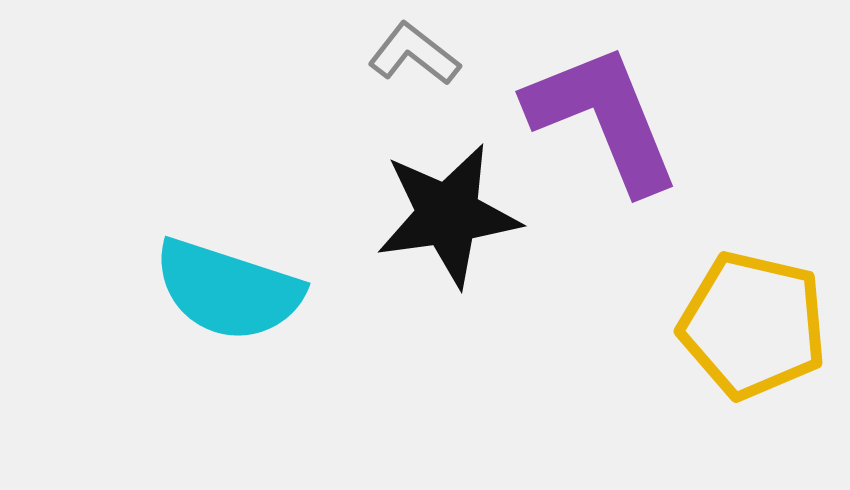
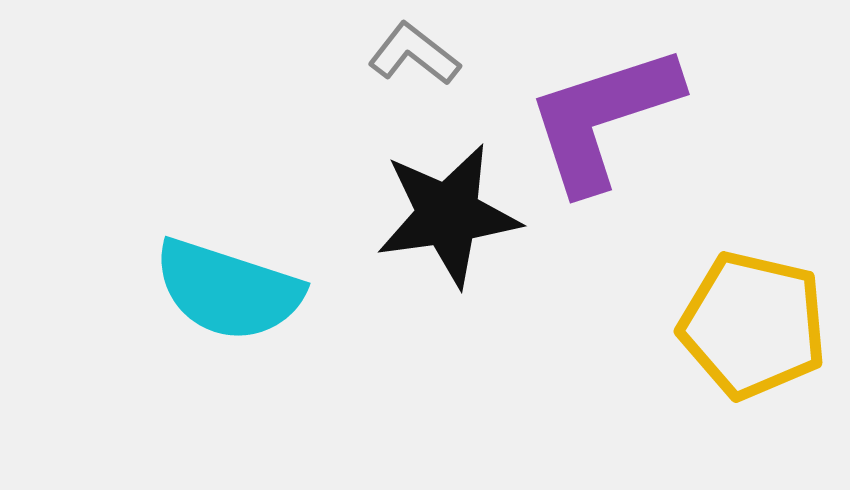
purple L-shape: rotated 86 degrees counterclockwise
